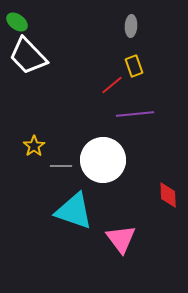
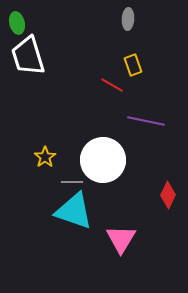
green ellipse: moved 1 px down; rotated 40 degrees clockwise
gray ellipse: moved 3 px left, 7 px up
white trapezoid: rotated 27 degrees clockwise
yellow rectangle: moved 1 px left, 1 px up
red line: rotated 70 degrees clockwise
purple line: moved 11 px right, 7 px down; rotated 18 degrees clockwise
yellow star: moved 11 px right, 11 px down
gray line: moved 11 px right, 16 px down
red diamond: rotated 28 degrees clockwise
pink triangle: rotated 8 degrees clockwise
